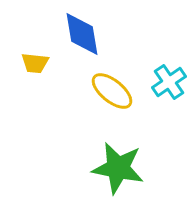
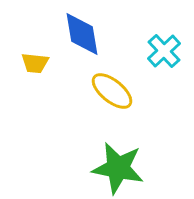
cyan cross: moved 5 px left, 31 px up; rotated 8 degrees counterclockwise
